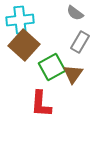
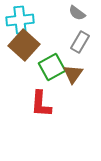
gray semicircle: moved 2 px right
